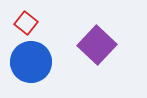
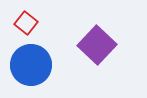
blue circle: moved 3 px down
